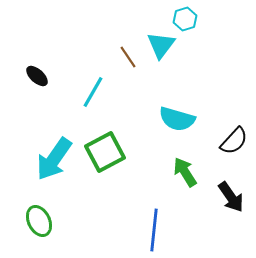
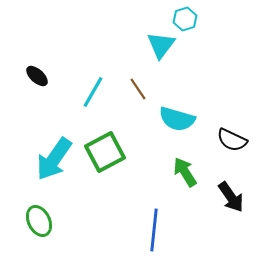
brown line: moved 10 px right, 32 px down
black semicircle: moved 2 px left, 1 px up; rotated 72 degrees clockwise
